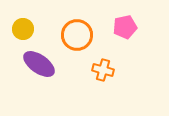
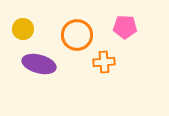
pink pentagon: rotated 15 degrees clockwise
purple ellipse: rotated 20 degrees counterclockwise
orange cross: moved 1 px right, 8 px up; rotated 20 degrees counterclockwise
